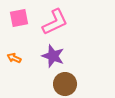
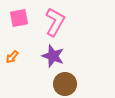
pink L-shape: rotated 36 degrees counterclockwise
orange arrow: moved 2 px left, 1 px up; rotated 72 degrees counterclockwise
